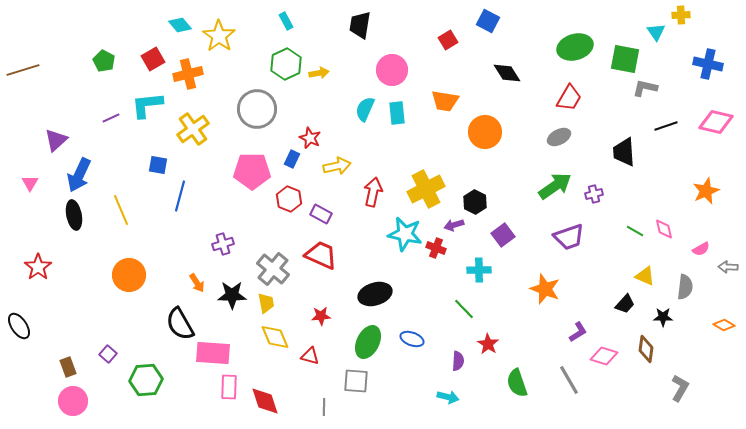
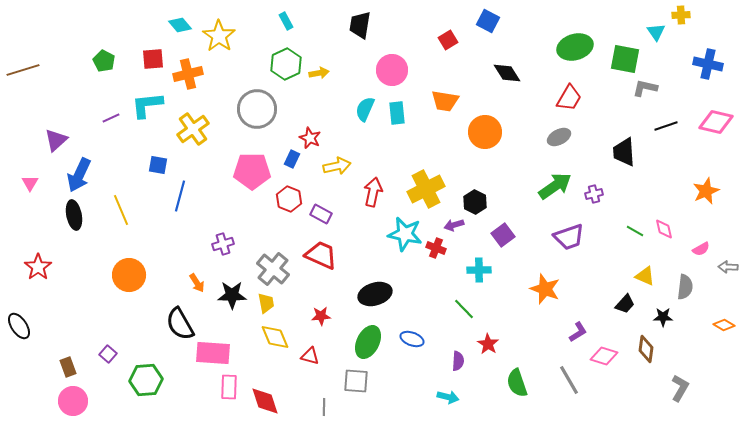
red square at (153, 59): rotated 25 degrees clockwise
